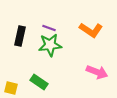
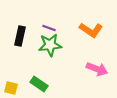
pink arrow: moved 3 px up
green rectangle: moved 2 px down
